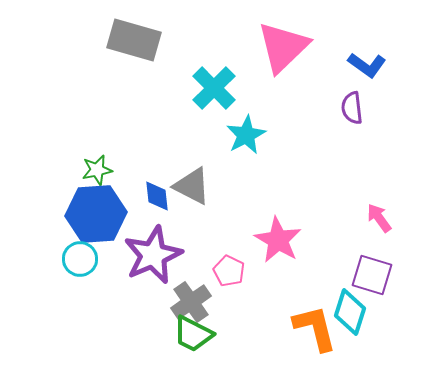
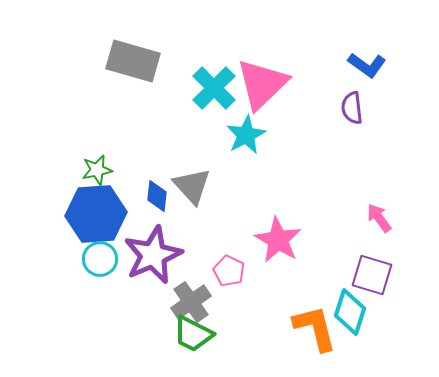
gray rectangle: moved 1 px left, 21 px down
pink triangle: moved 21 px left, 37 px down
gray triangle: rotated 21 degrees clockwise
blue diamond: rotated 12 degrees clockwise
cyan circle: moved 20 px right
